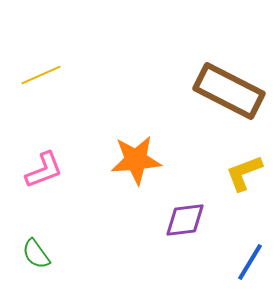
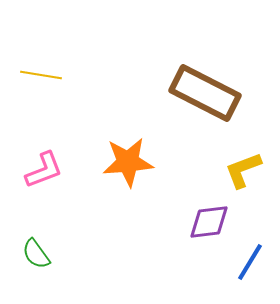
yellow line: rotated 33 degrees clockwise
brown rectangle: moved 24 px left, 2 px down
orange star: moved 8 px left, 2 px down
yellow L-shape: moved 1 px left, 3 px up
purple diamond: moved 24 px right, 2 px down
